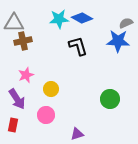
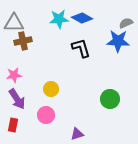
black L-shape: moved 3 px right, 2 px down
pink star: moved 12 px left; rotated 14 degrees clockwise
